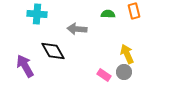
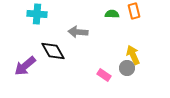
green semicircle: moved 4 px right
gray arrow: moved 1 px right, 3 px down
yellow arrow: moved 6 px right, 1 px down
purple arrow: rotated 100 degrees counterclockwise
gray circle: moved 3 px right, 4 px up
